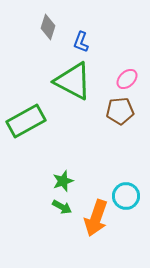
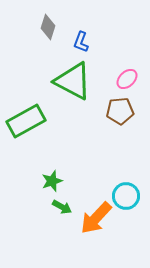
green star: moved 11 px left
orange arrow: rotated 24 degrees clockwise
